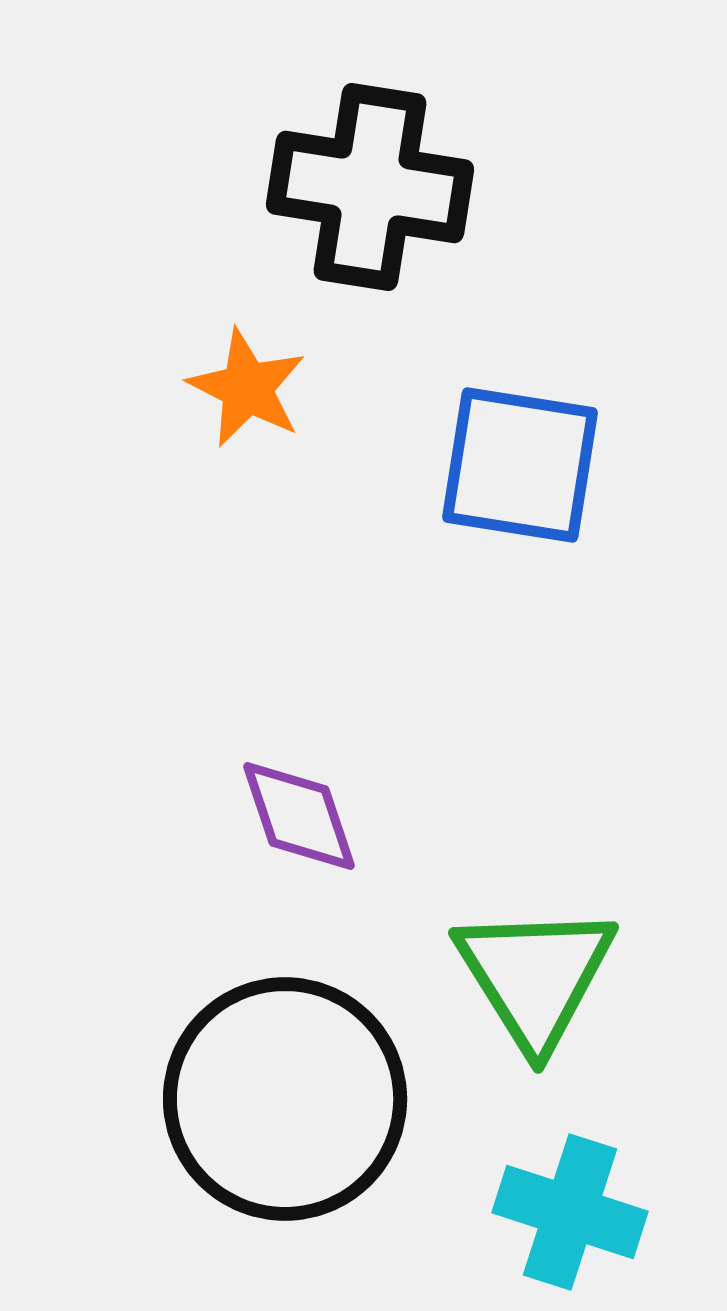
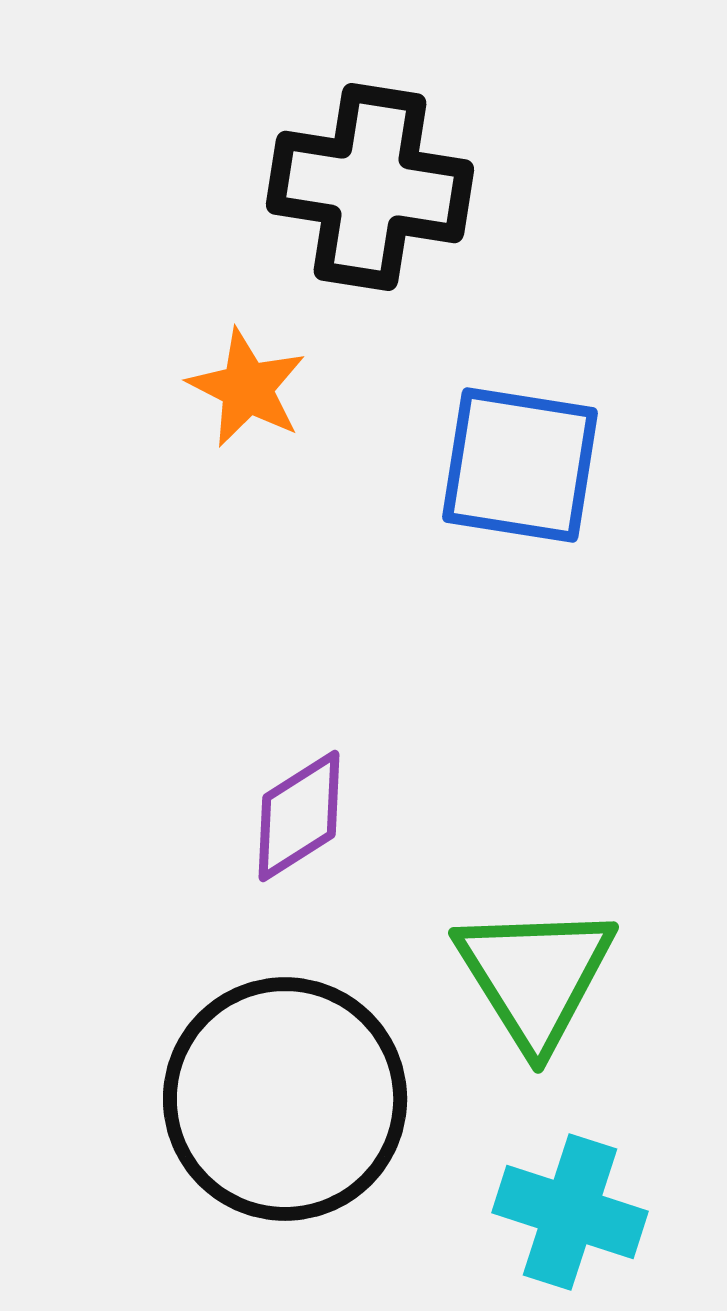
purple diamond: rotated 76 degrees clockwise
